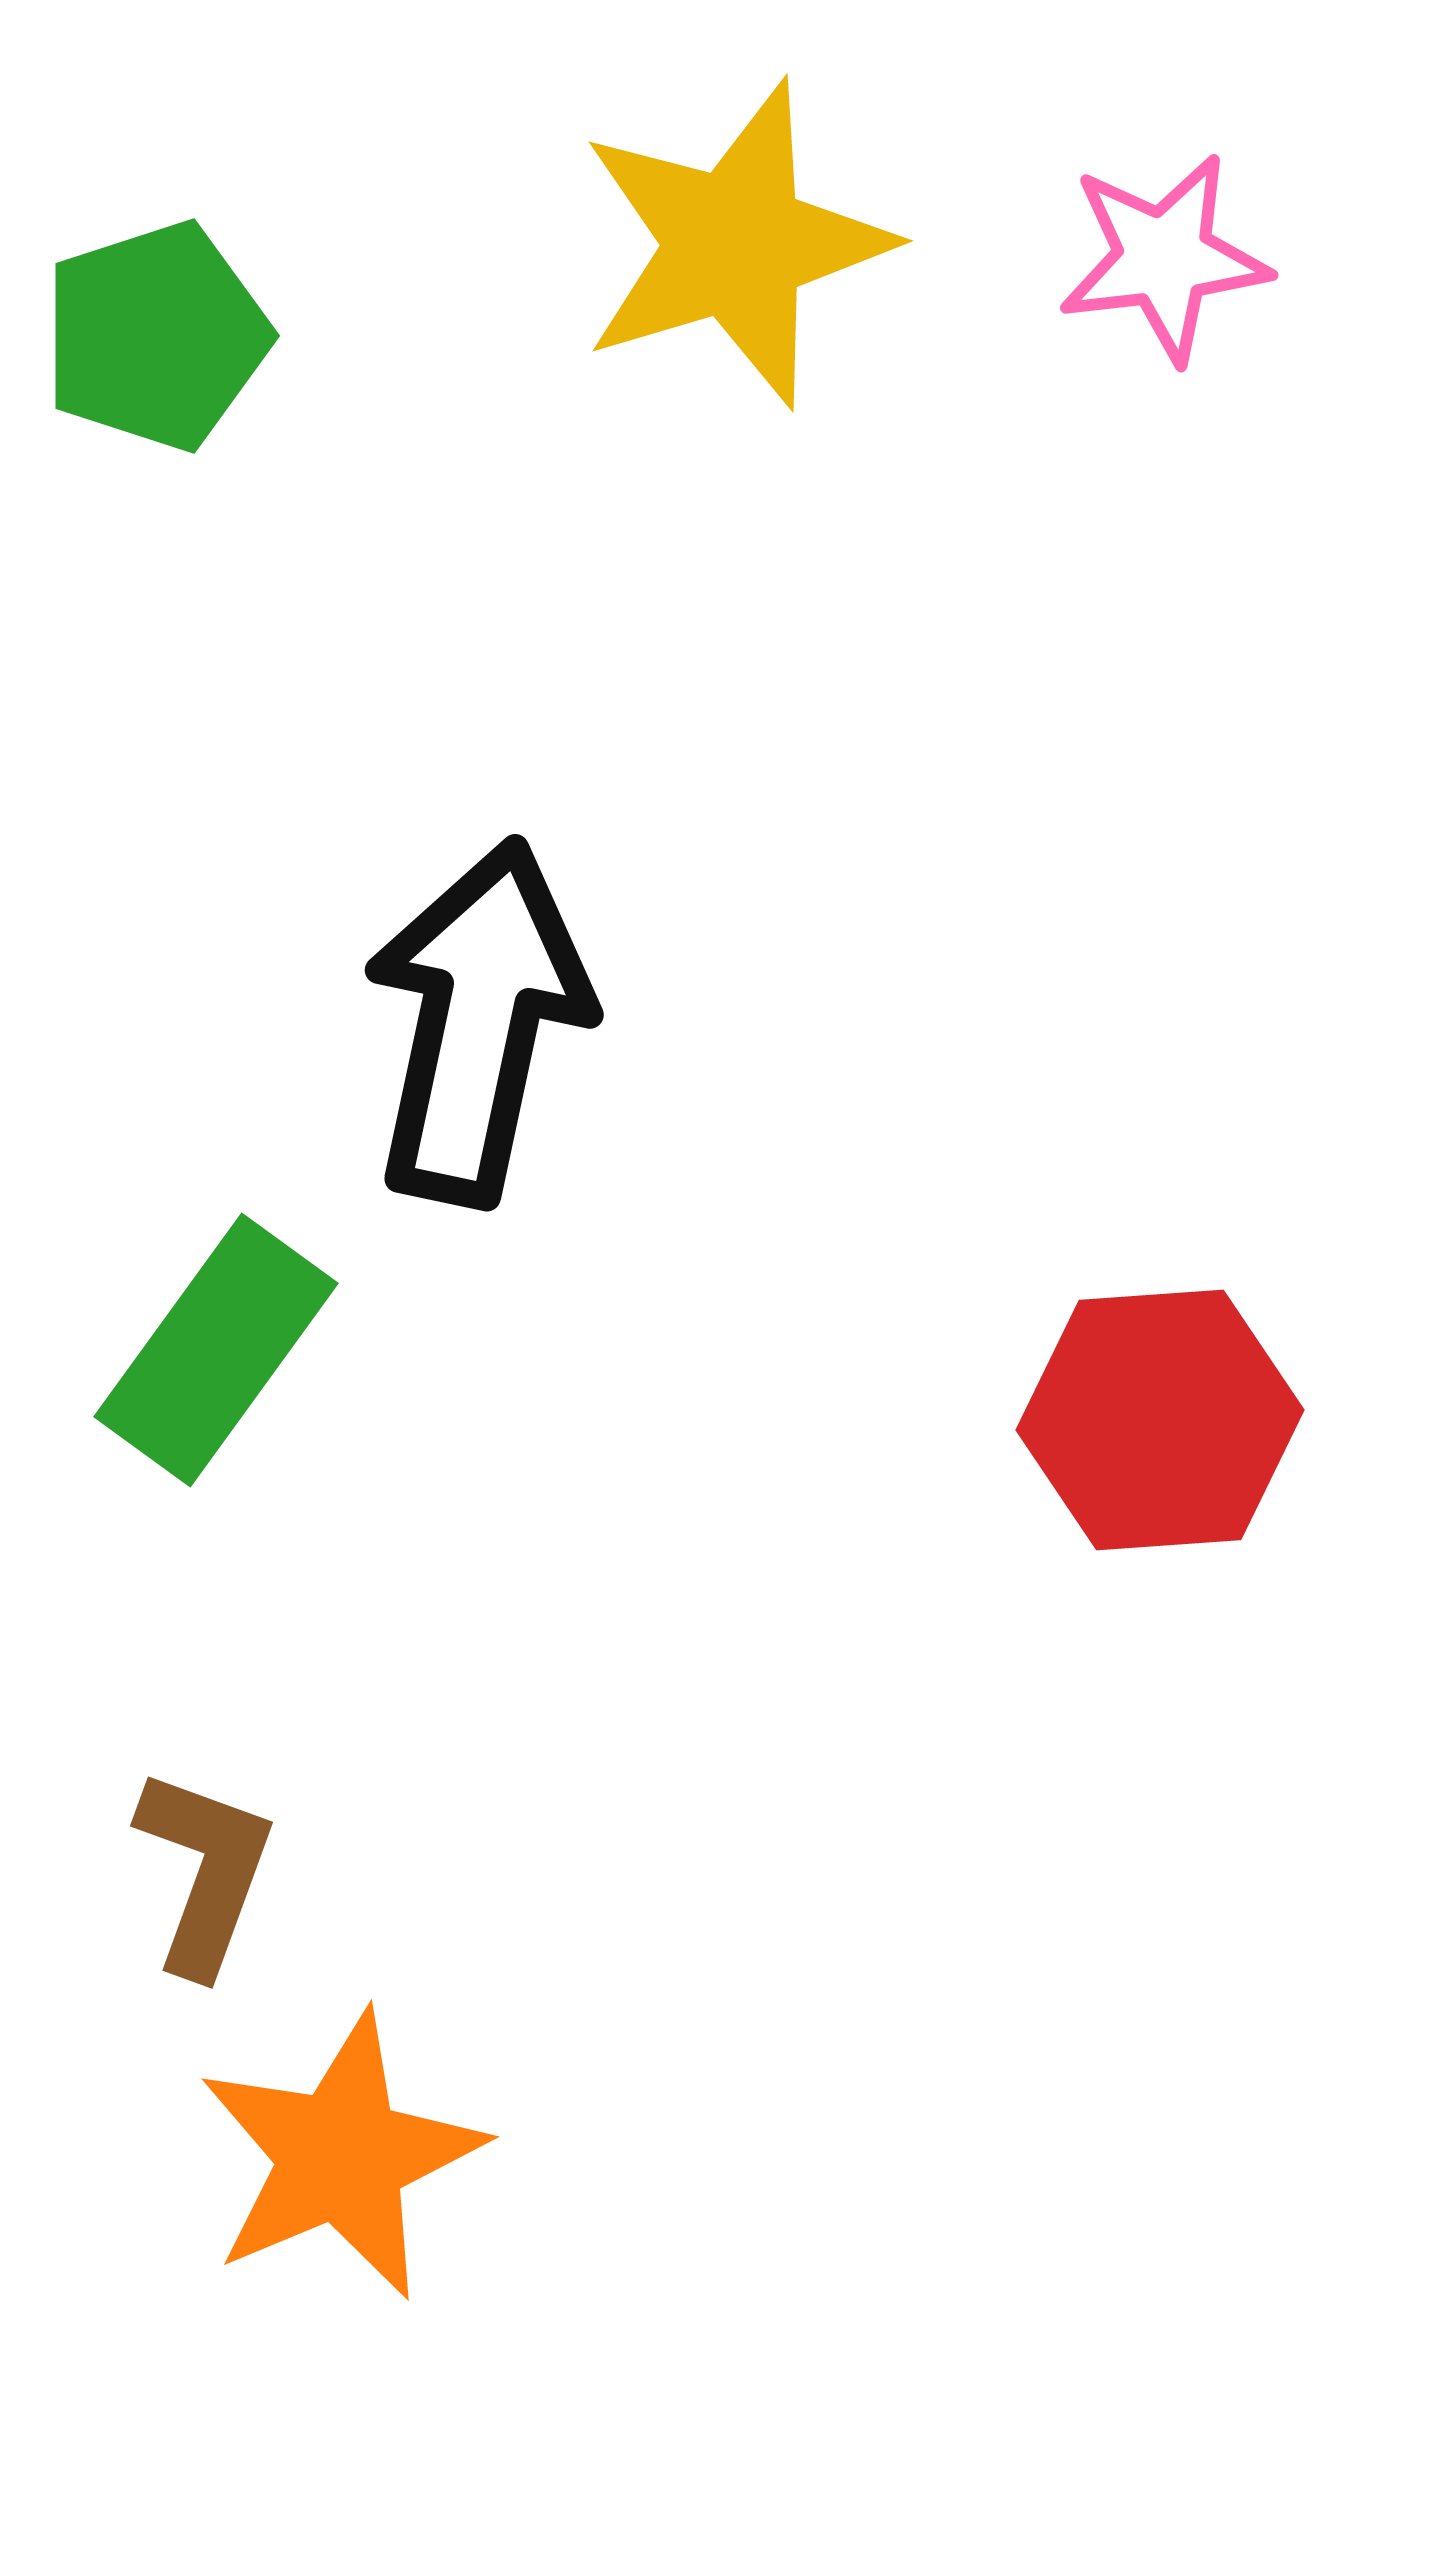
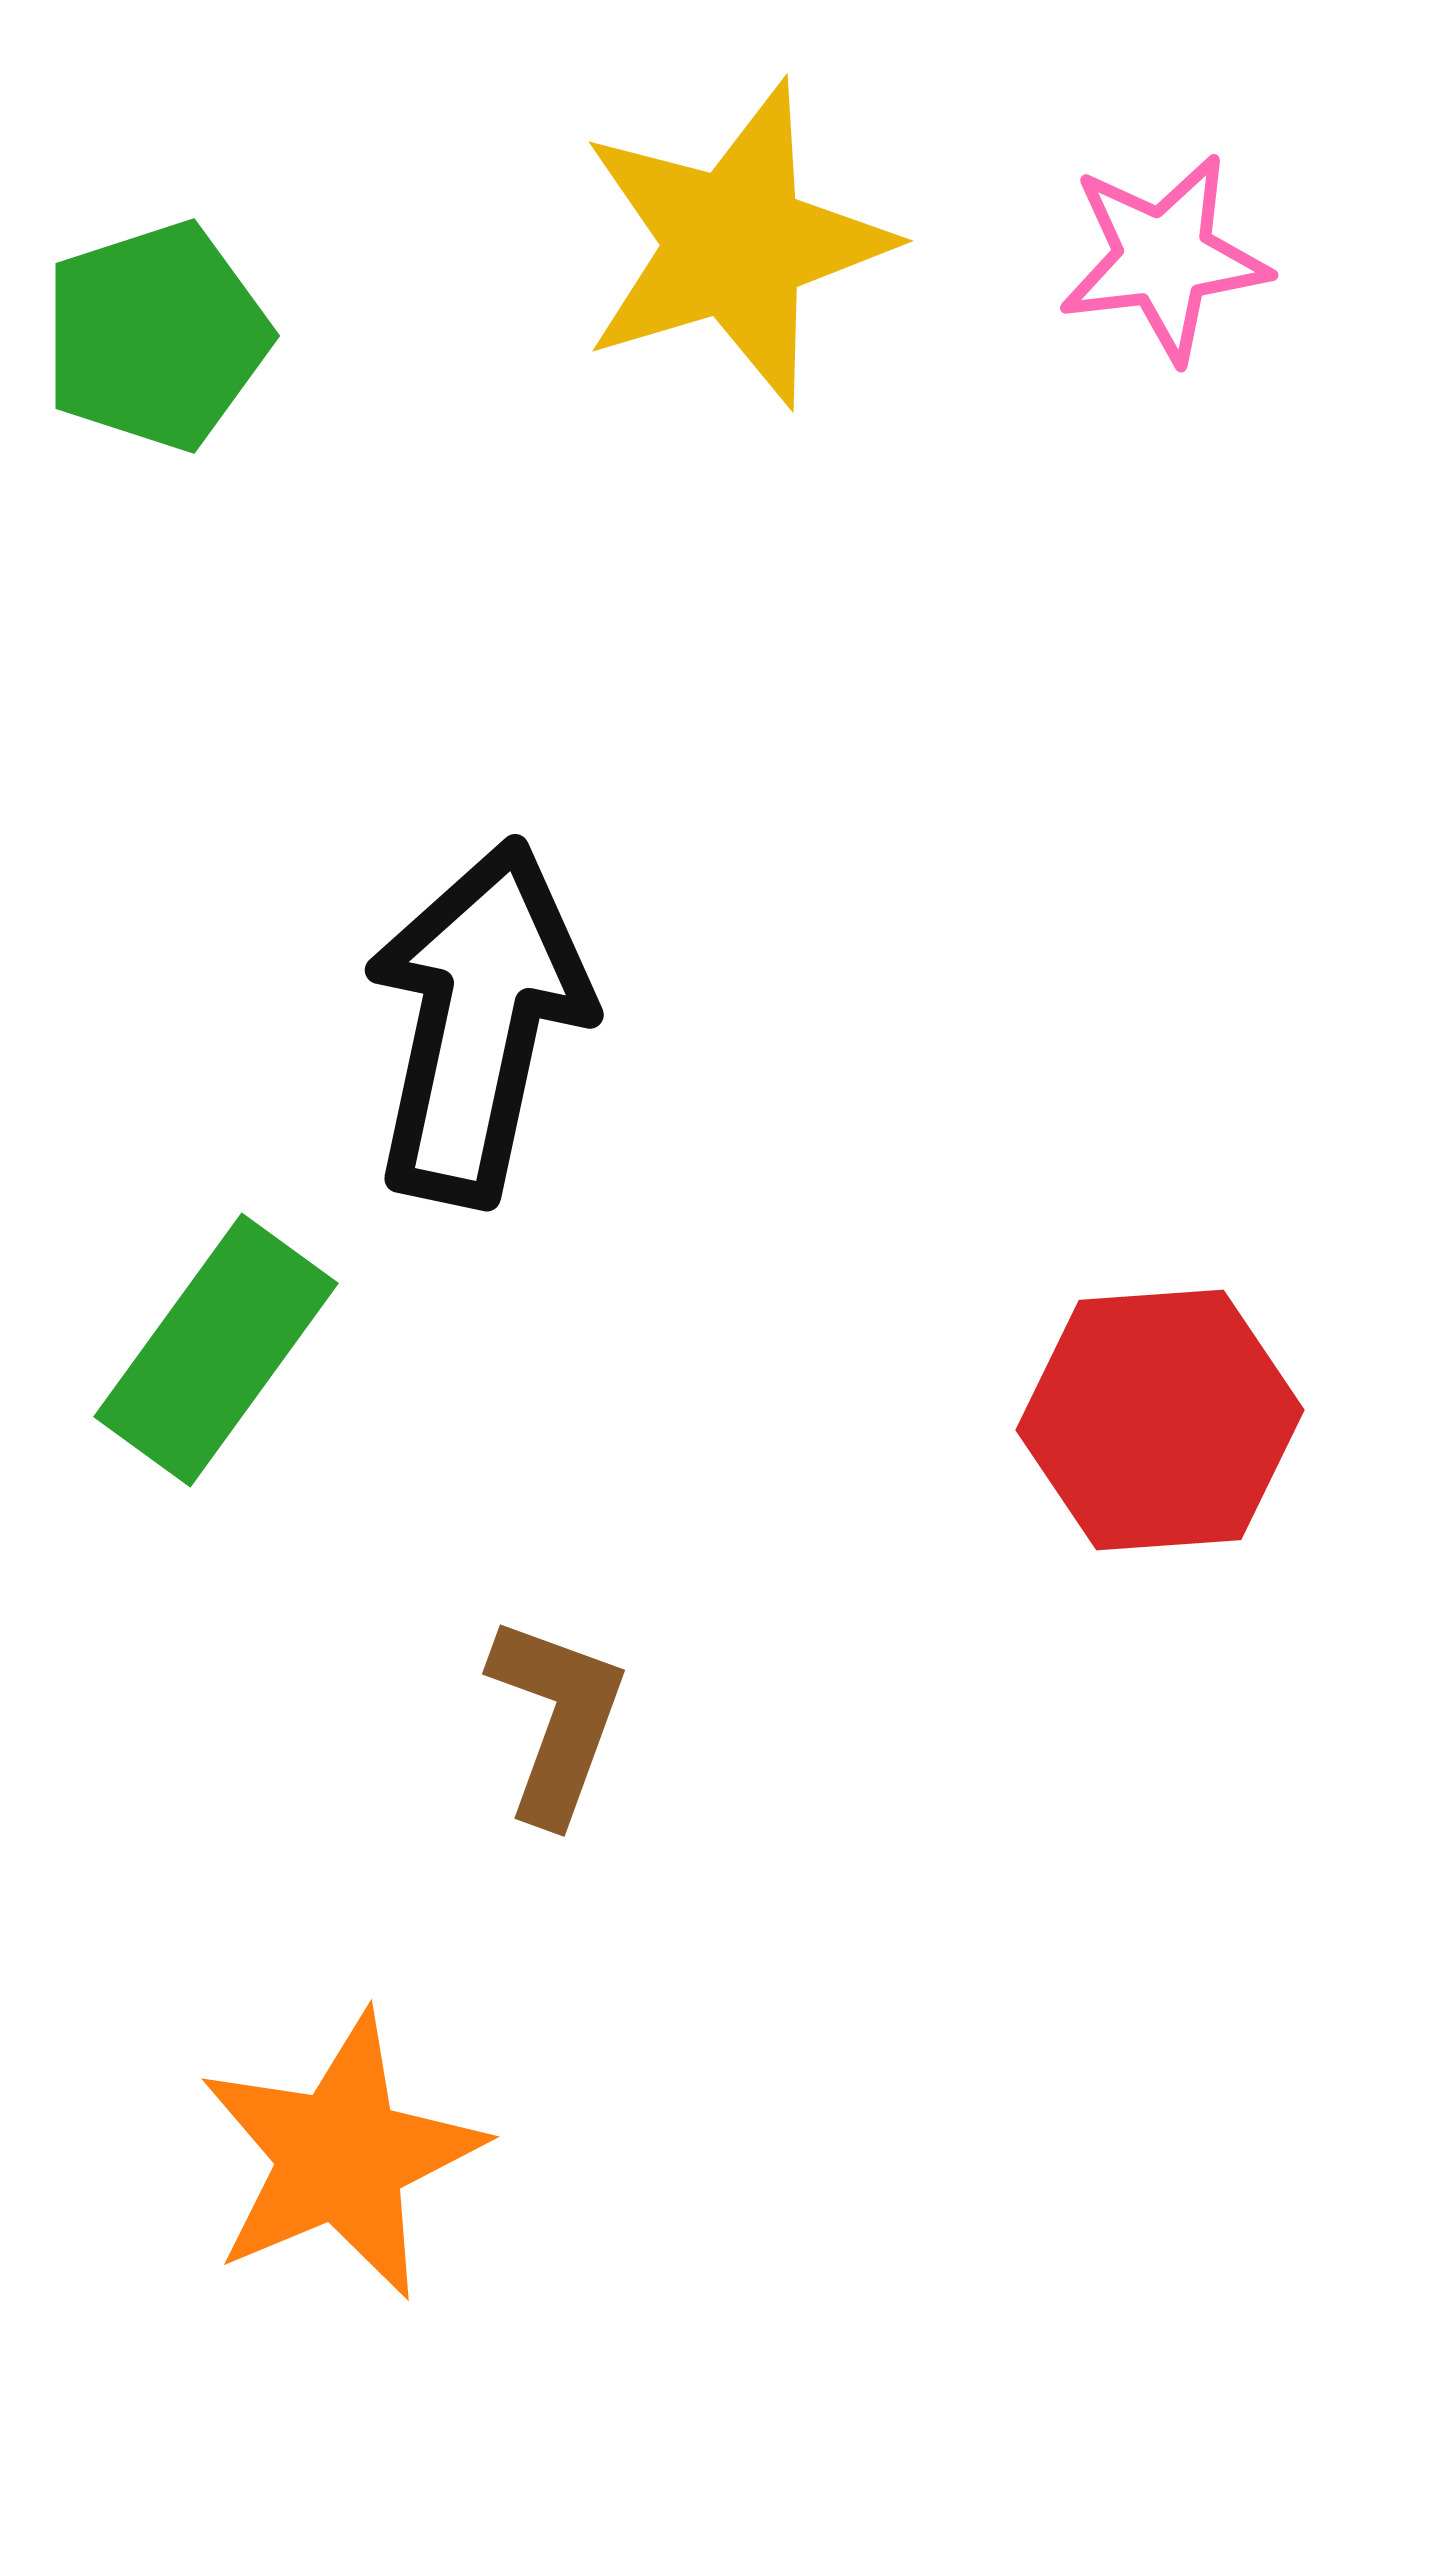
brown L-shape: moved 352 px right, 152 px up
